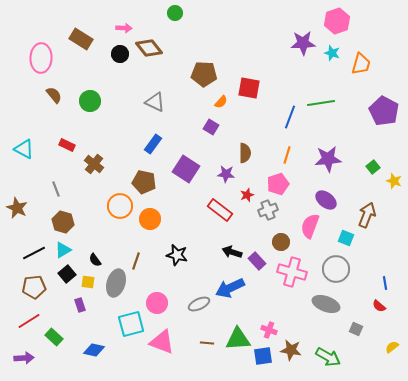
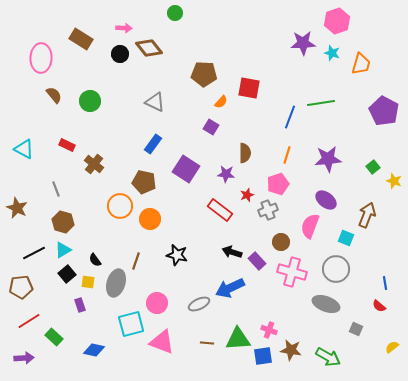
brown pentagon at (34, 287): moved 13 px left
